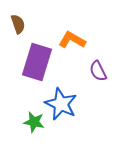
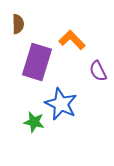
brown semicircle: rotated 18 degrees clockwise
orange L-shape: rotated 16 degrees clockwise
